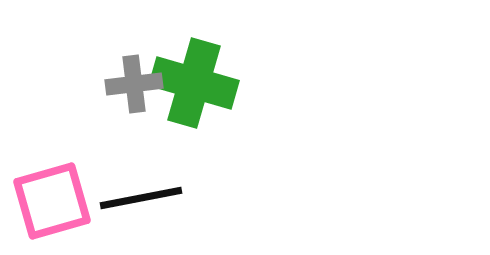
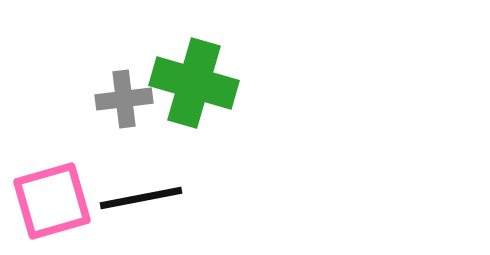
gray cross: moved 10 px left, 15 px down
